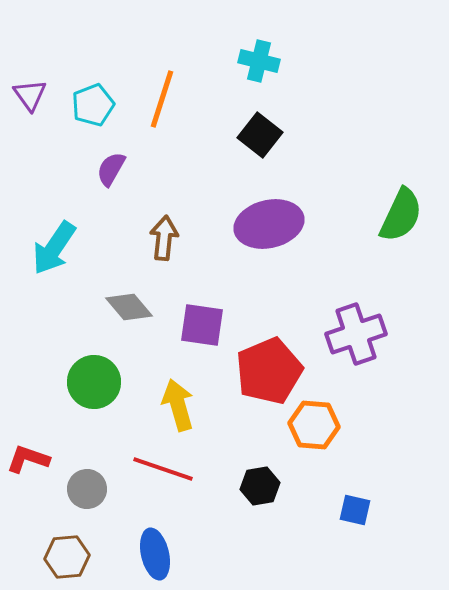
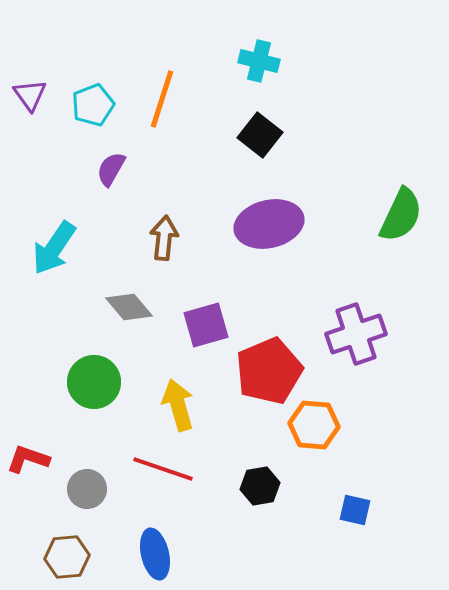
purple square: moved 4 px right; rotated 24 degrees counterclockwise
